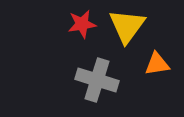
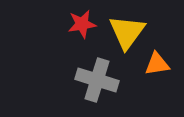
yellow triangle: moved 6 px down
